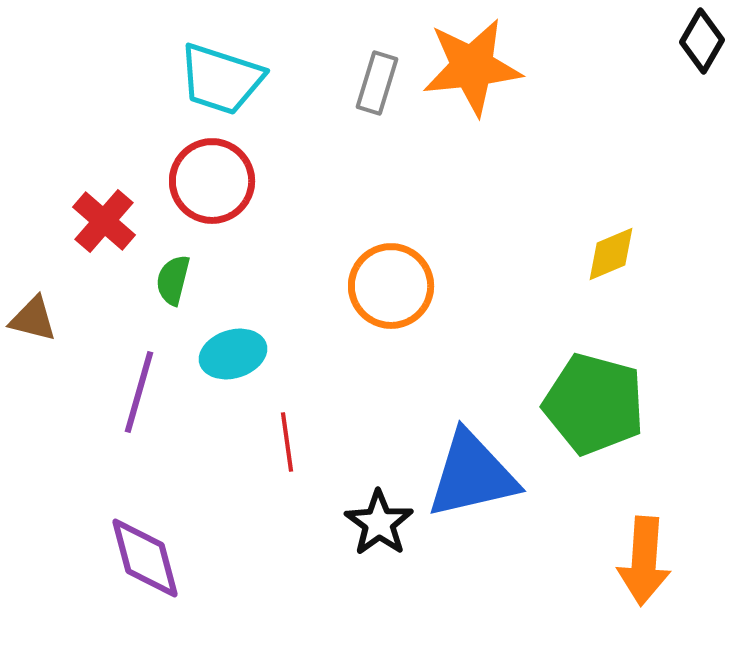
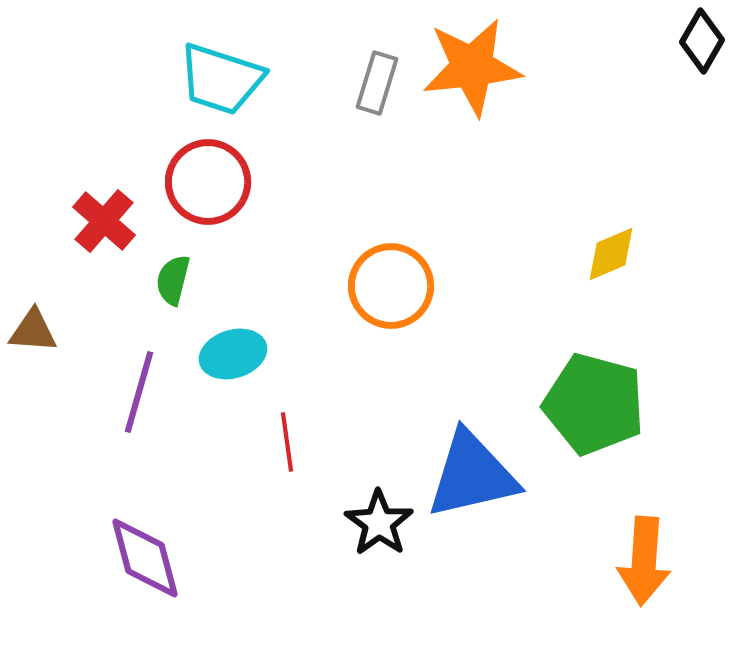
red circle: moved 4 px left, 1 px down
brown triangle: moved 12 px down; rotated 10 degrees counterclockwise
